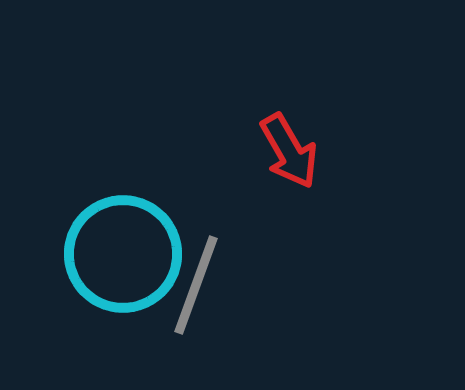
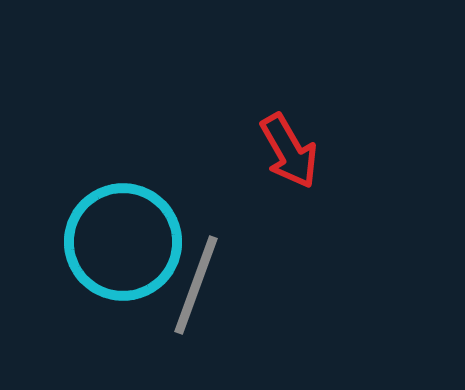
cyan circle: moved 12 px up
